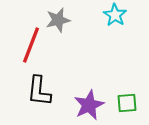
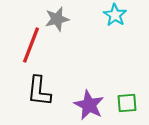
gray star: moved 1 px left, 1 px up
purple star: rotated 20 degrees counterclockwise
